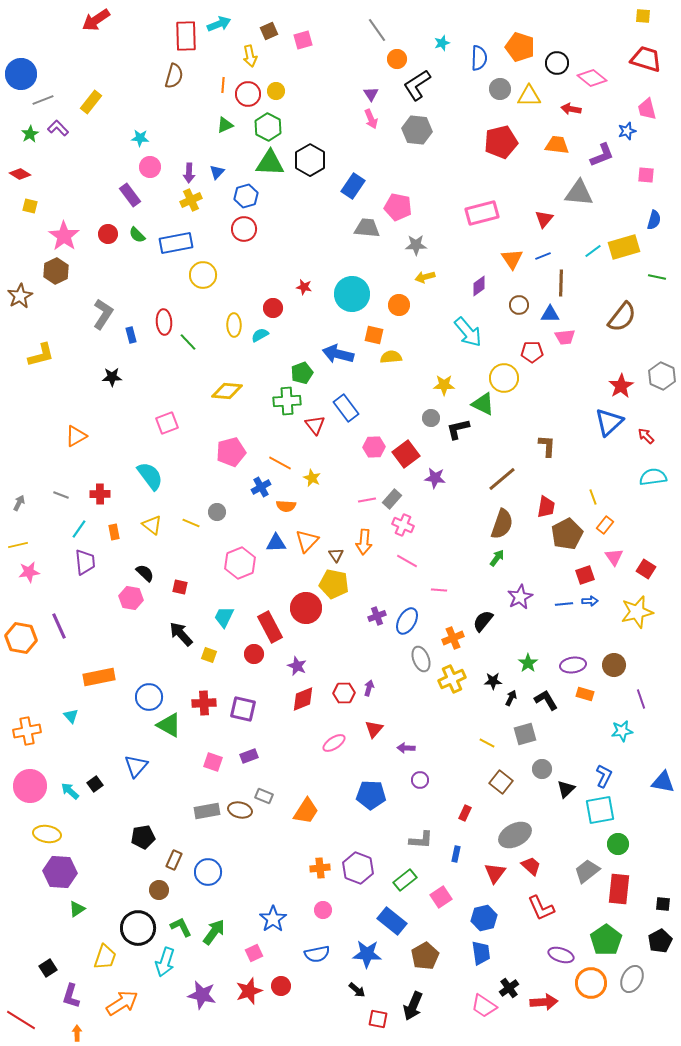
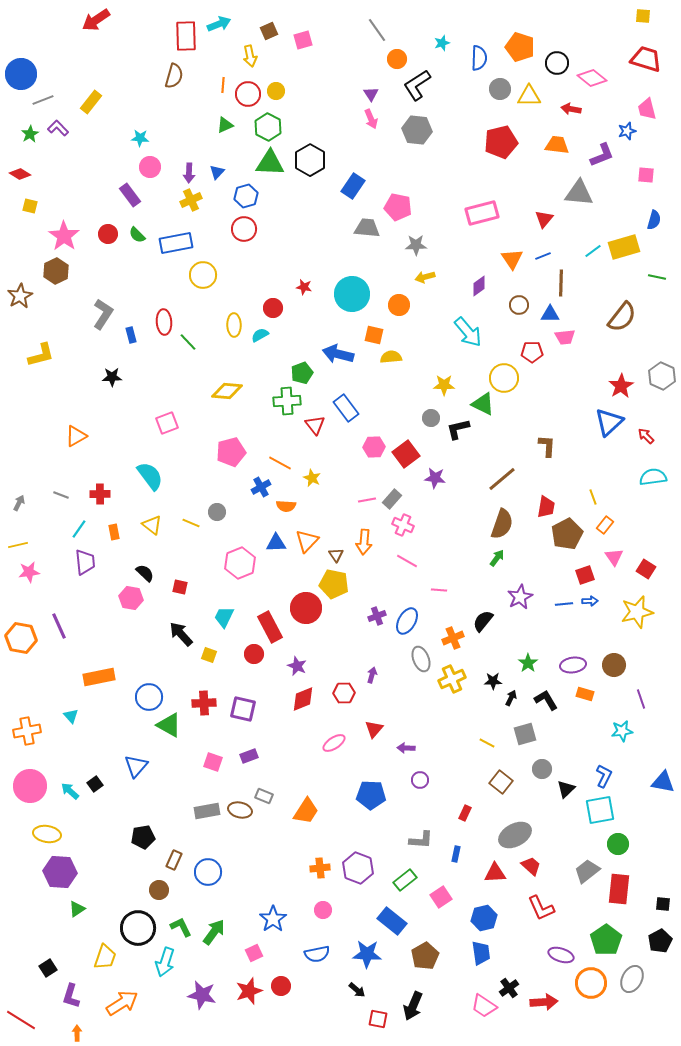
purple arrow at (369, 688): moved 3 px right, 13 px up
red triangle at (495, 873): rotated 50 degrees clockwise
